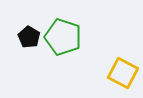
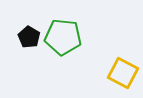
green pentagon: rotated 12 degrees counterclockwise
